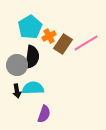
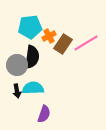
cyan pentagon: rotated 25 degrees clockwise
